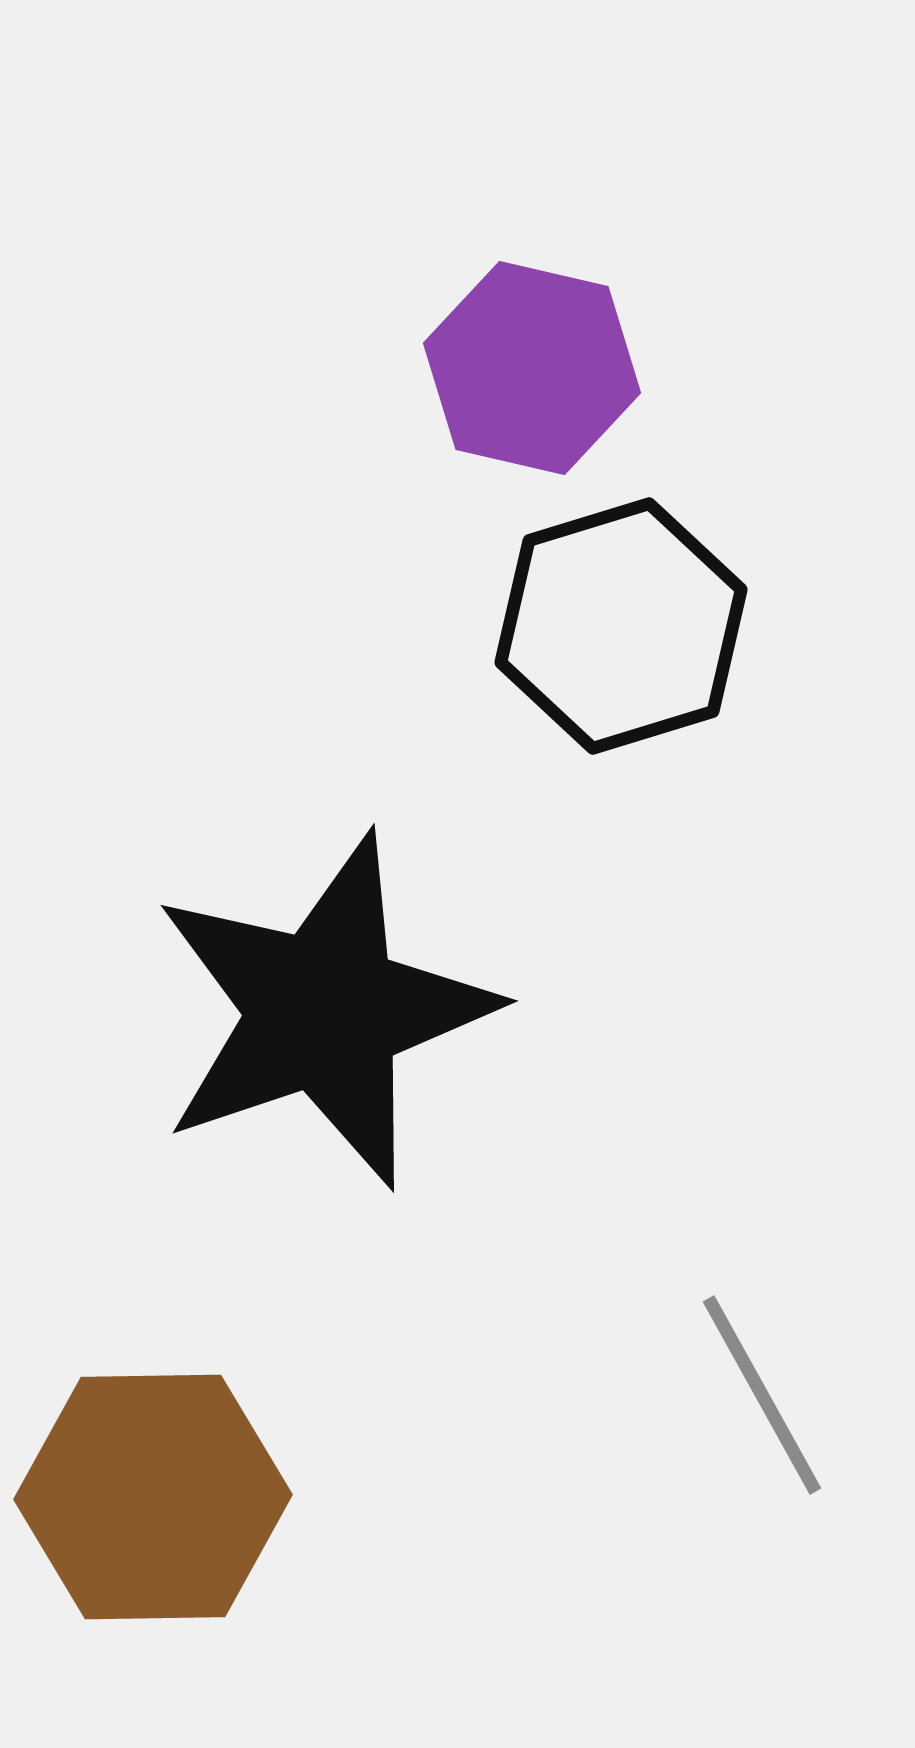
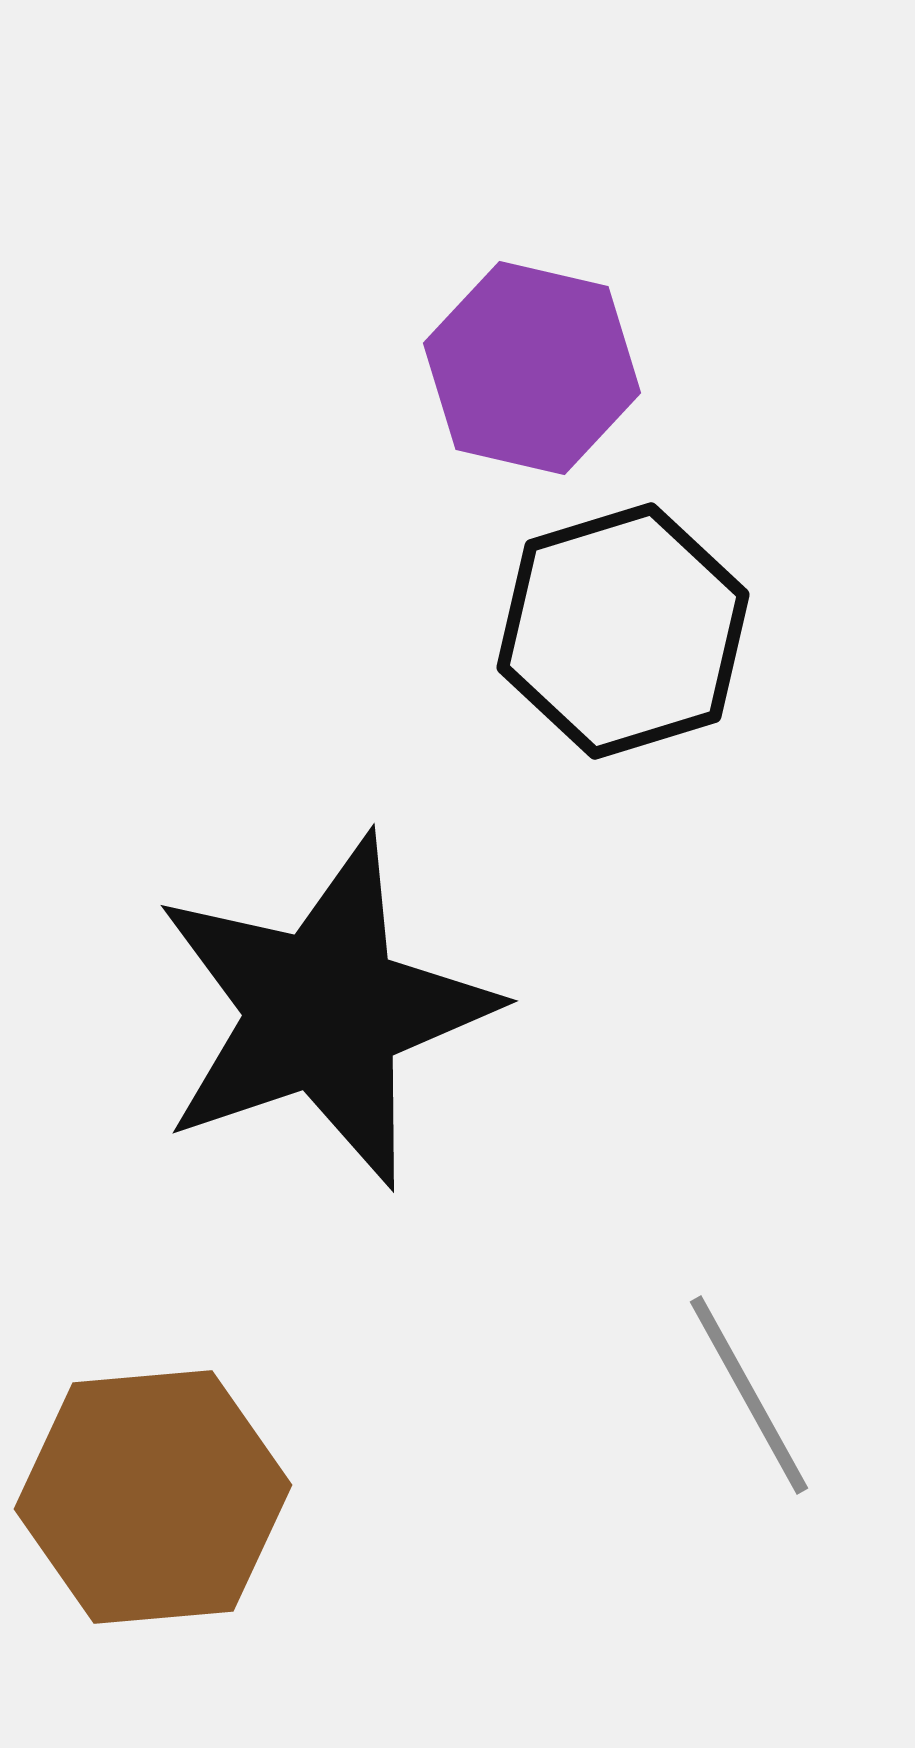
black hexagon: moved 2 px right, 5 px down
gray line: moved 13 px left
brown hexagon: rotated 4 degrees counterclockwise
